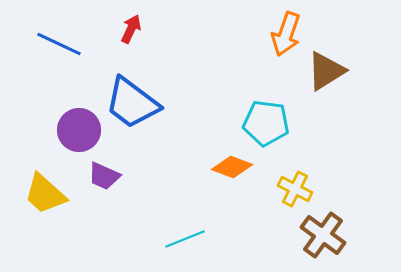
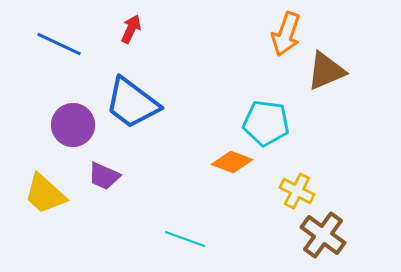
brown triangle: rotated 9 degrees clockwise
purple circle: moved 6 px left, 5 px up
orange diamond: moved 5 px up
yellow cross: moved 2 px right, 2 px down
cyan line: rotated 42 degrees clockwise
